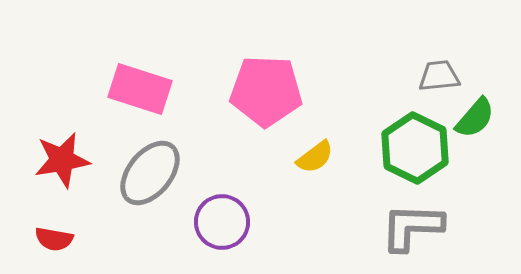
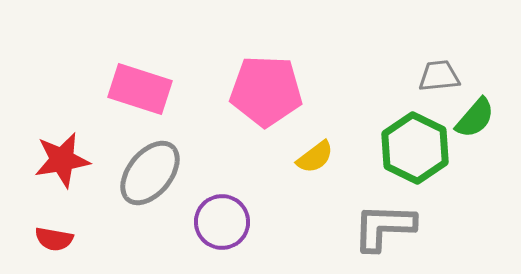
gray L-shape: moved 28 px left
